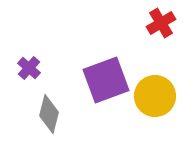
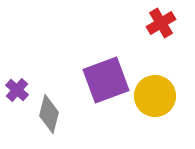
purple cross: moved 12 px left, 22 px down
